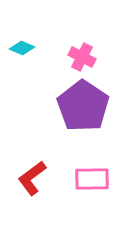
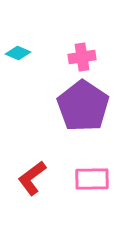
cyan diamond: moved 4 px left, 5 px down
pink cross: rotated 36 degrees counterclockwise
